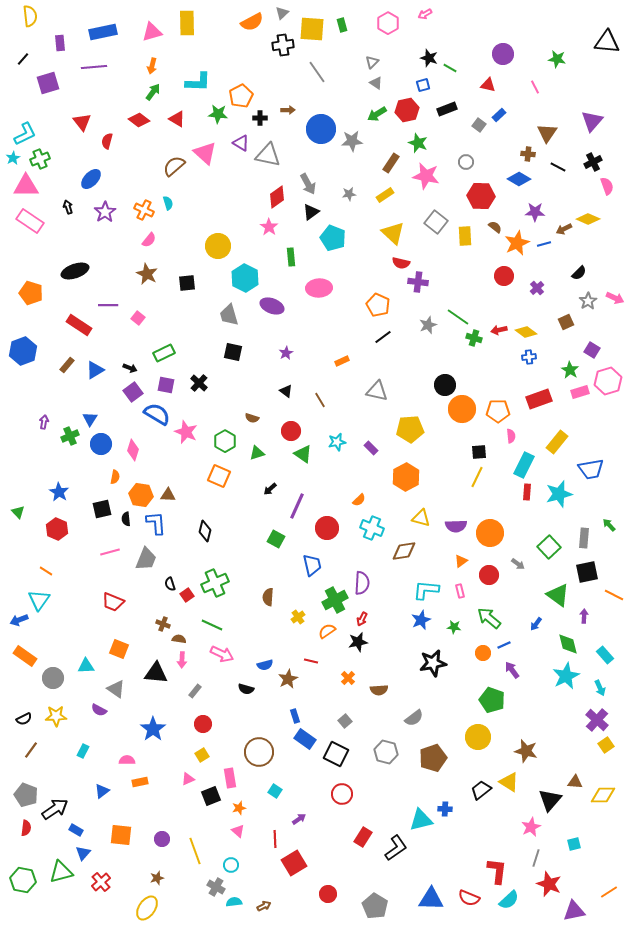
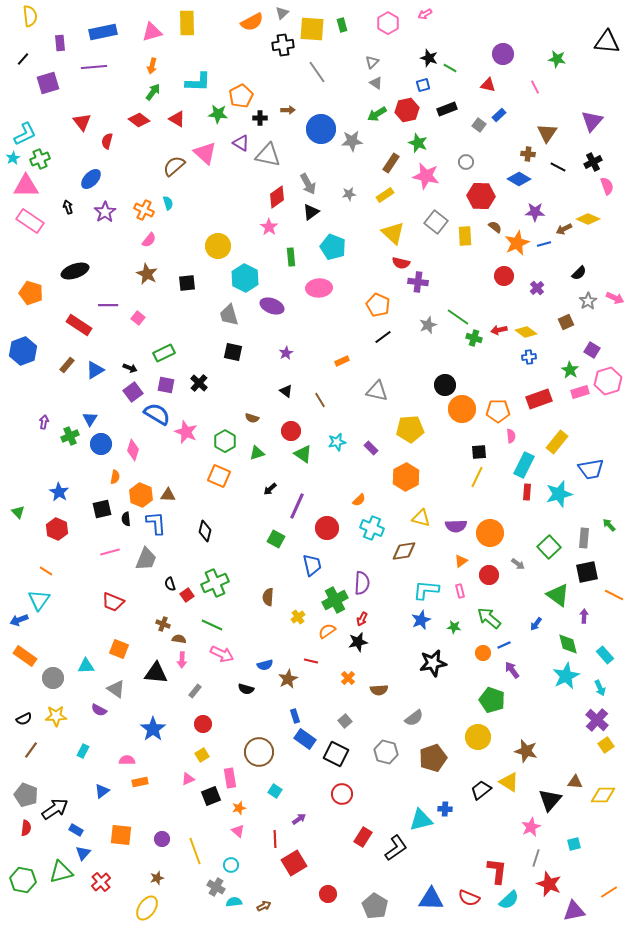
cyan pentagon at (333, 238): moved 9 px down
orange hexagon at (141, 495): rotated 15 degrees clockwise
